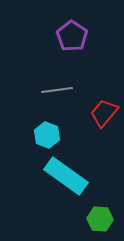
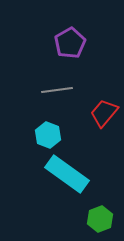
purple pentagon: moved 2 px left, 7 px down; rotated 8 degrees clockwise
cyan hexagon: moved 1 px right
cyan rectangle: moved 1 px right, 2 px up
green hexagon: rotated 25 degrees counterclockwise
